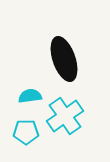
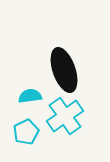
black ellipse: moved 11 px down
cyan pentagon: rotated 25 degrees counterclockwise
